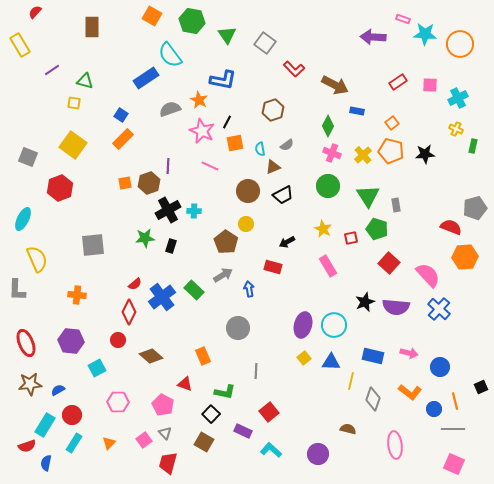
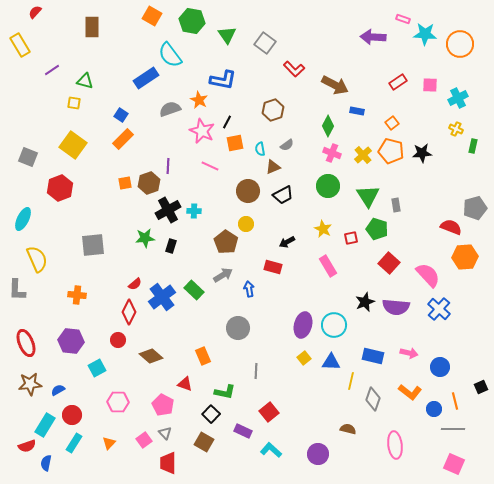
black star at (425, 154): moved 3 px left, 1 px up
red trapezoid at (168, 463): rotated 15 degrees counterclockwise
